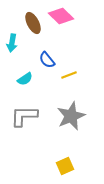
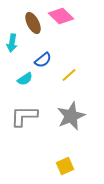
blue semicircle: moved 4 px left; rotated 90 degrees counterclockwise
yellow line: rotated 21 degrees counterclockwise
